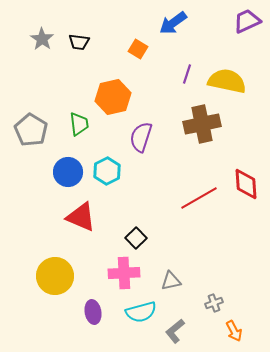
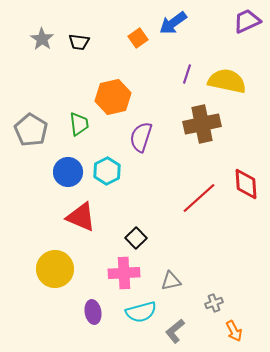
orange square: moved 11 px up; rotated 24 degrees clockwise
red line: rotated 12 degrees counterclockwise
yellow circle: moved 7 px up
